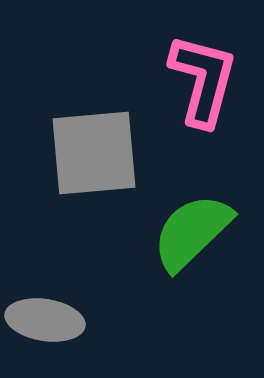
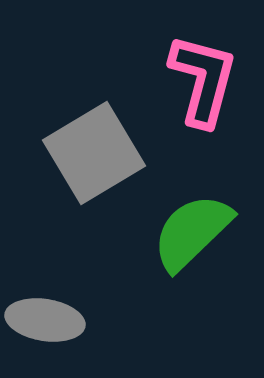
gray square: rotated 26 degrees counterclockwise
